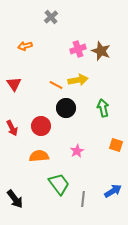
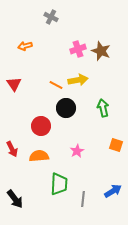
gray cross: rotated 24 degrees counterclockwise
red arrow: moved 21 px down
green trapezoid: rotated 40 degrees clockwise
